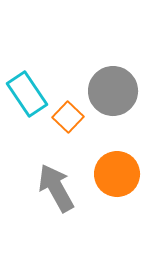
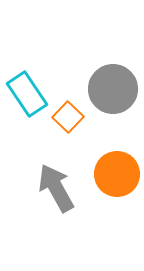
gray circle: moved 2 px up
